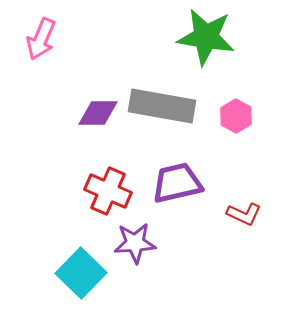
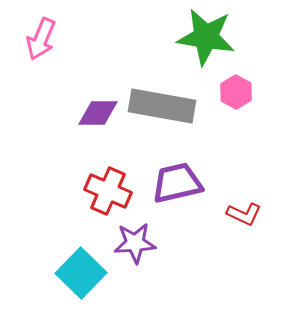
pink hexagon: moved 24 px up
